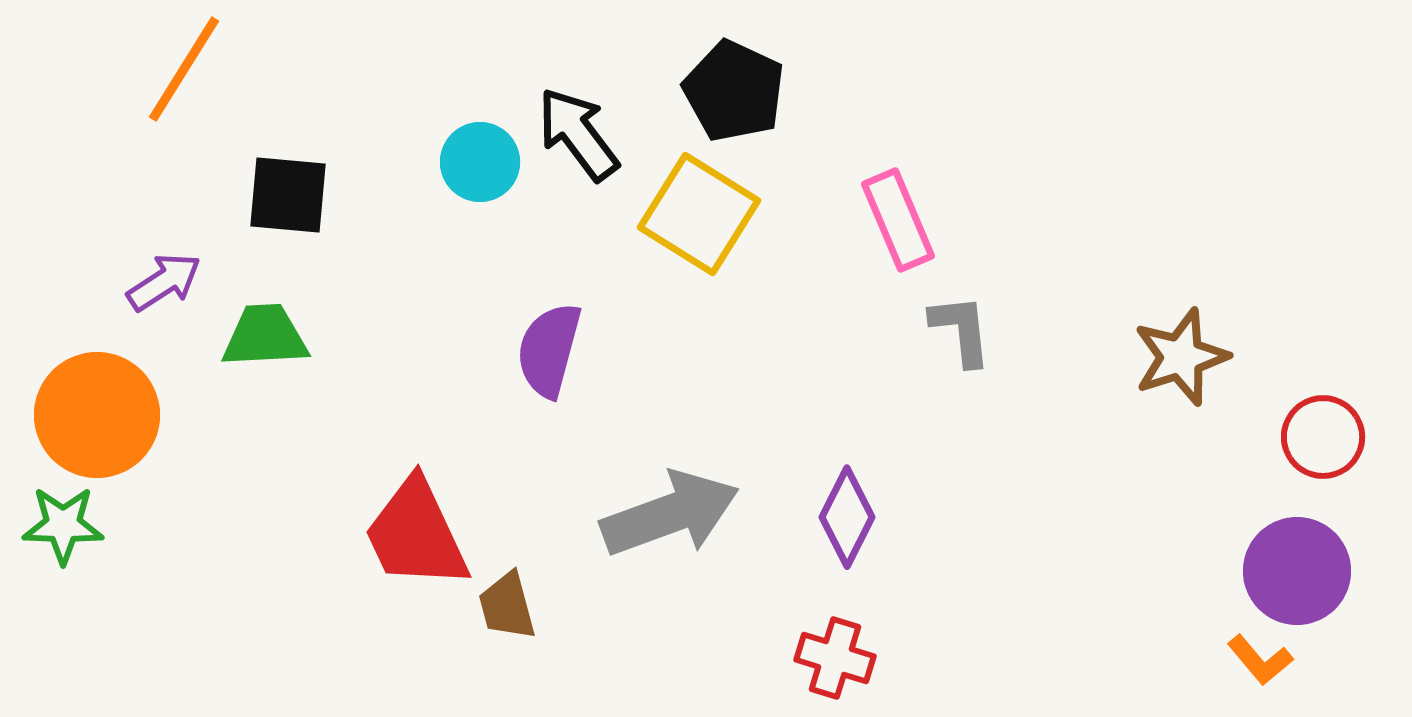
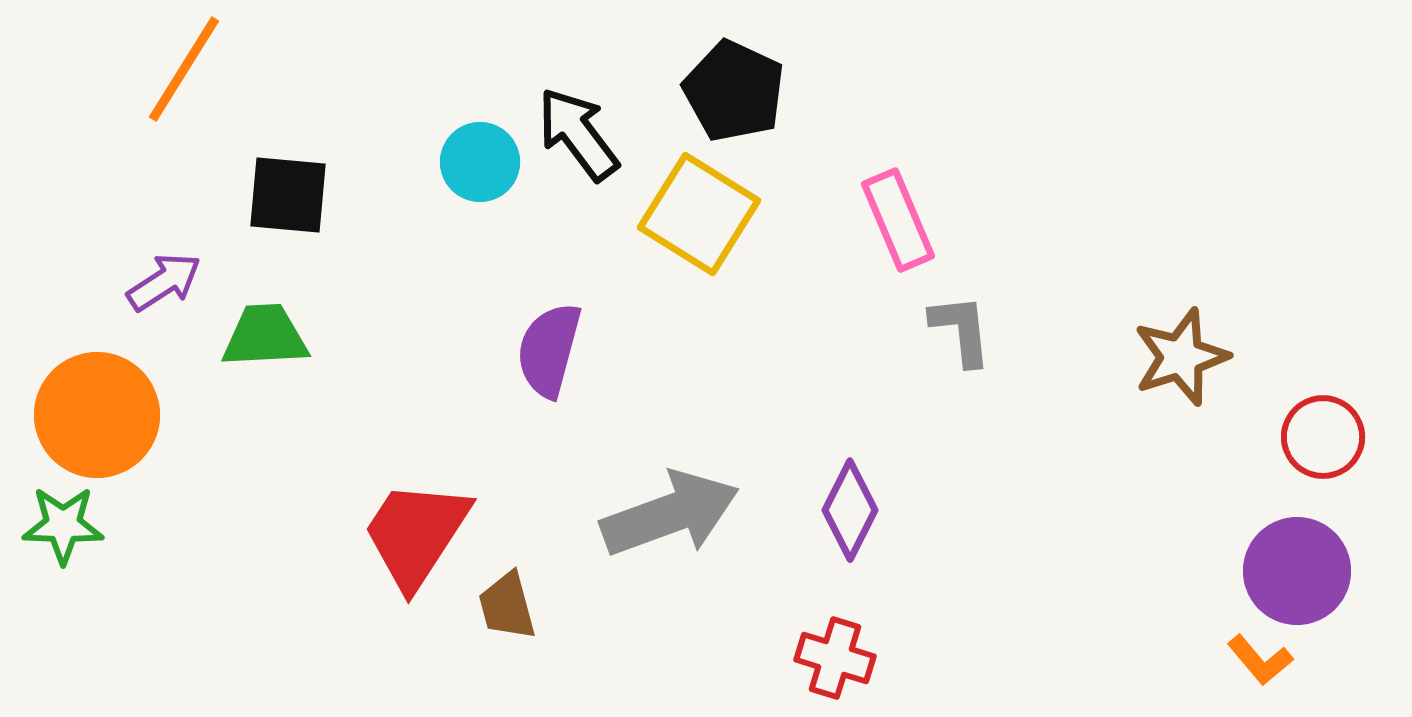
purple diamond: moved 3 px right, 7 px up
red trapezoid: rotated 58 degrees clockwise
